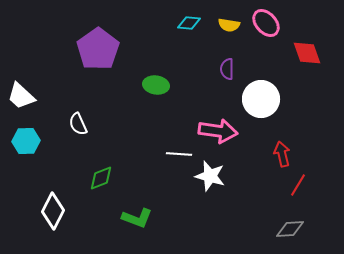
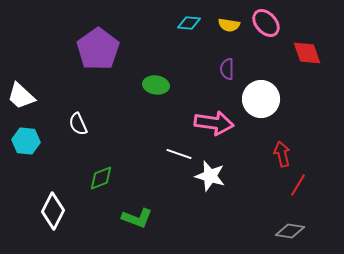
pink arrow: moved 4 px left, 8 px up
cyan hexagon: rotated 8 degrees clockwise
white line: rotated 15 degrees clockwise
gray diamond: moved 2 px down; rotated 12 degrees clockwise
